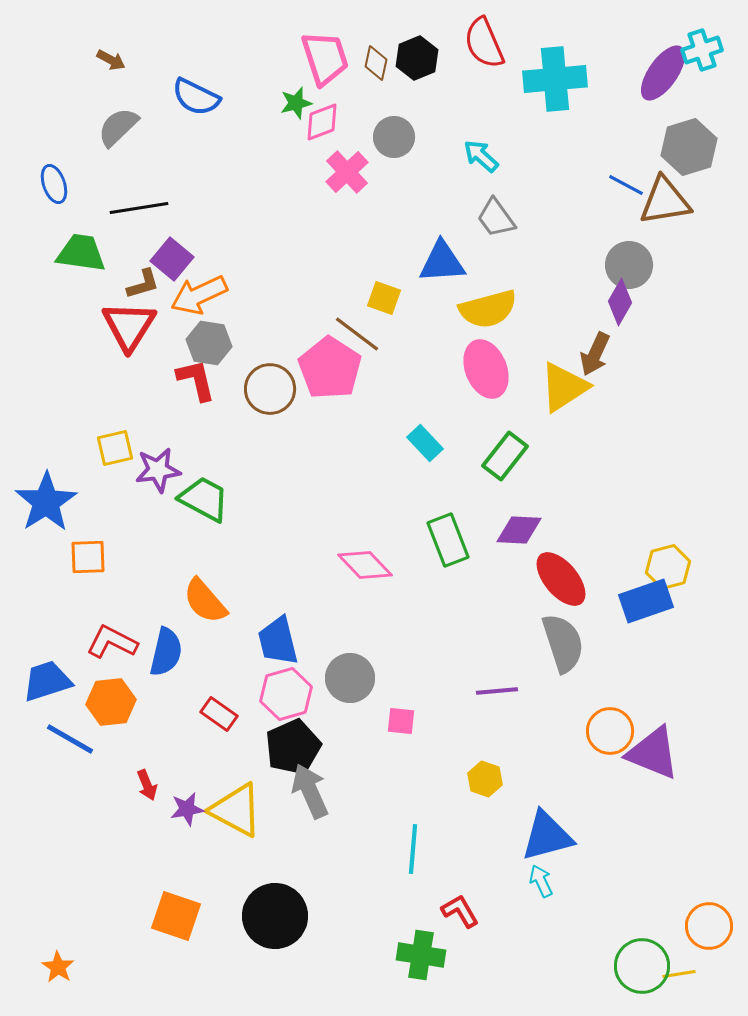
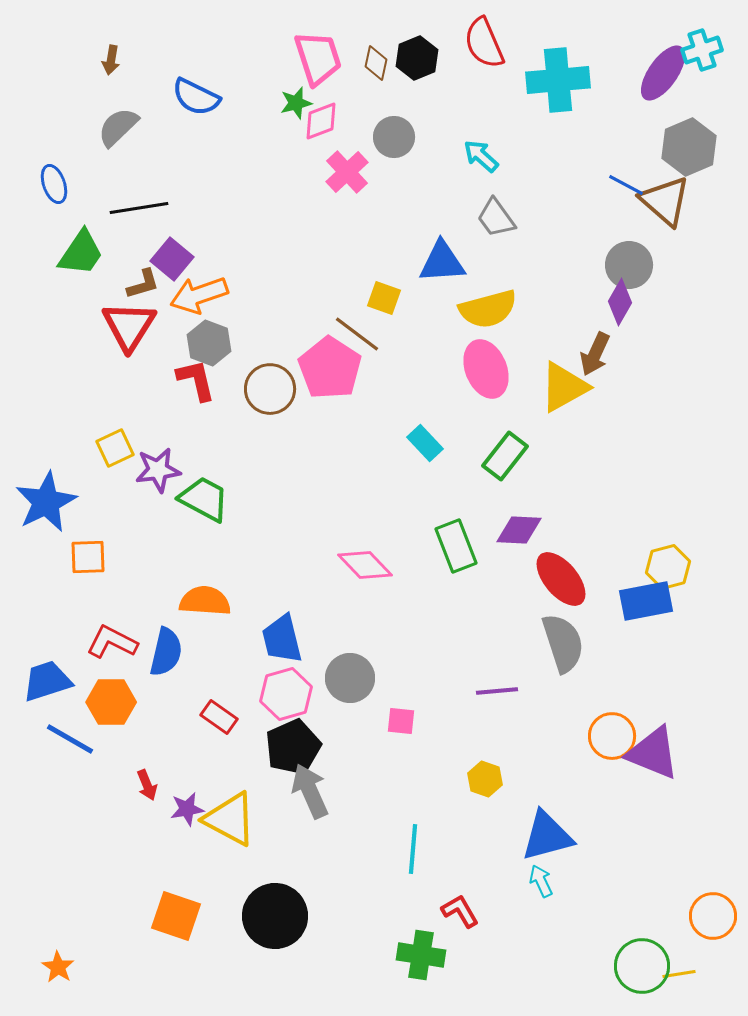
pink trapezoid at (325, 58): moved 7 px left
brown arrow at (111, 60): rotated 72 degrees clockwise
cyan cross at (555, 79): moved 3 px right, 1 px down
pink diamond at (322, 122): moved 1 px left, 1 px up
gray hexagon at (689, 147): rotated 6 degrees counterclockwise
brown triangle at (665, 201): rotated 50 degrees clockwise
green trapezoid at (81, 253): rotated 116 degrees clockwise
orange arrow at (199, 295): rotated 6 degrees clockwise
gray hexagon at (209, 343): rotated 12 degrees clockwise
yellow triangle at (564, 387): rotated 4 degrees clockwise
yellow square at (115, 448): rotated 12 degrees counterclockwise
blue star at (46, 502): rotated 6 degrees clockwise
green rectangle at (448, 540): moved 8 px right, 6 px down
orange semicircle at (205, 601): rotated 135 degrees clockwise
blue rectangle at (646, 601): rotated 8 degrees clockwise
blue trapezoid at (278, 641): moved 4 px right, 2 px up
orange hexagon at (111, 702): rotated 6 degrees clockwise
red rectangle at (219, 714): moved 3 px down
orange circle at (610, 731): moved 2 px right, 5 px down
yellow triangle at (236, 810): moved 6 px left, 9 px down
orange circle at (709, 926): moved 4 px right, 10 px up
